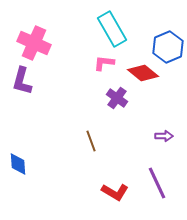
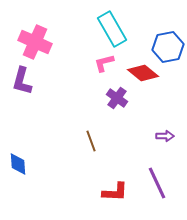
pink cross: moved 1 px right, 1 px up
blue hexagon: rotated 12 degrees clockwise
pink L-shape: rotated 20 degrees counterclockwise
purple arrow: moved 1 px right
red L-shape: rotated 28 degrees counterclockwise
